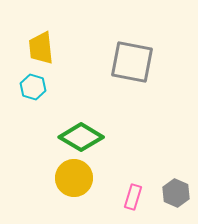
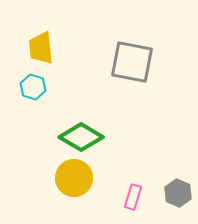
gray hexagon: moved 2 px right
